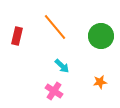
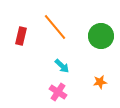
red rectangle: moved 4 px right
pink cross: moved 4 px right, 1 px down
